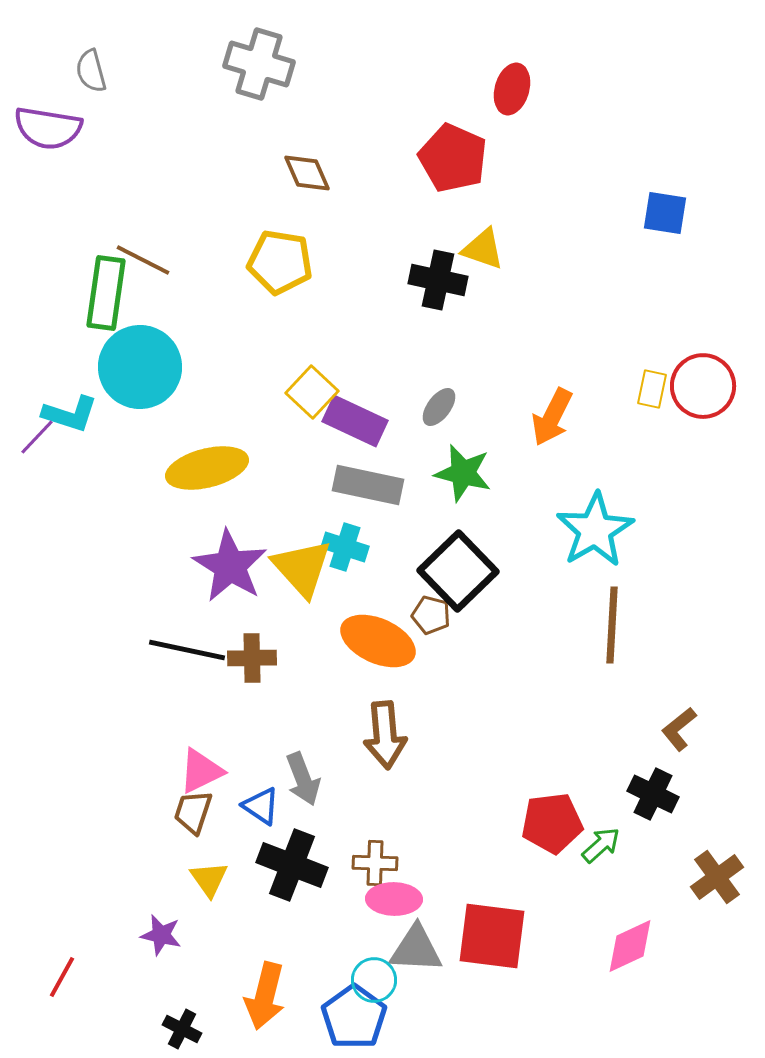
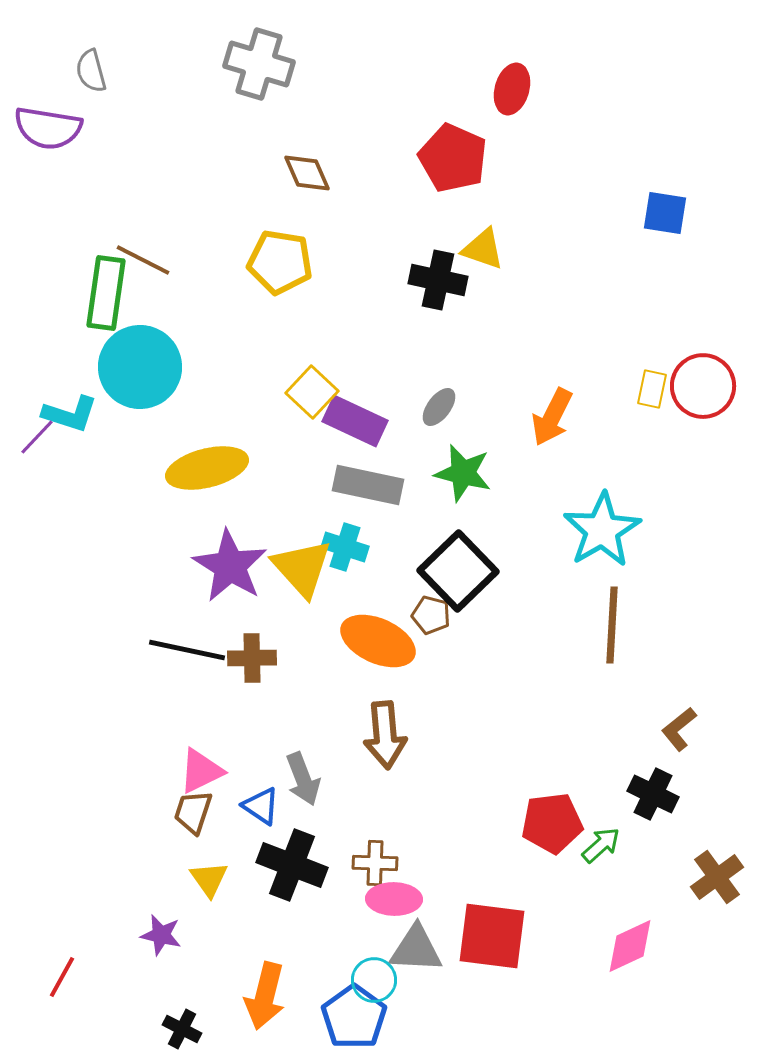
cyan star at (595, 530): moved 7 px right
